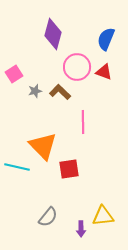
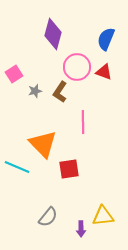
brown L-shape: rotated 100 degrees counterclockwise
orange triangle: moved 2 px up
cyan line: rotated 10 degrees clockwise
